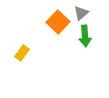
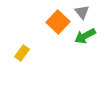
gray triangle: moved 1 px right, 1 px up; rotated 28 degrees counterclockwise
green arrow: rotated 65 degrees clockwise
